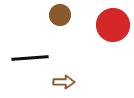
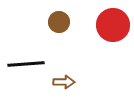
brown circle: moved 1 px left, 7 px down
black line: moved 4 px left, 6 px down
